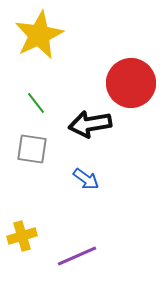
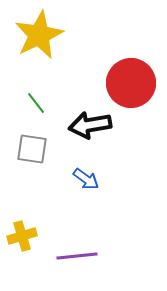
black arrow: moved 1 px down
purple line: rotated 18 degrees clockwise
